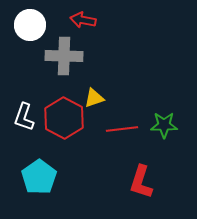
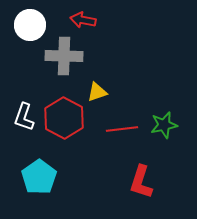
yellow triangle: moved 3 px right, 6 px up
green star: rotated 12 degrees counterclockwise
